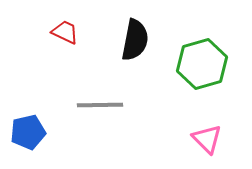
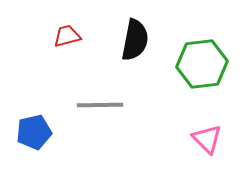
red trapezoid: moved 2 px right, 4 px down; rotated 40 degrees counterclockwise
green hexagon: rotated 9 degrees clockwise
blue pentagon: moved 6 px right
